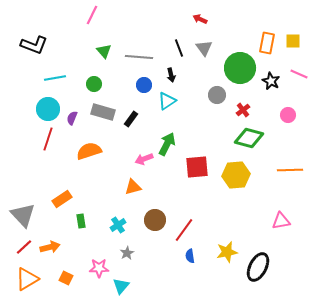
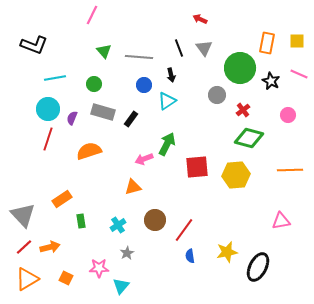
yellow square at (293, 41): moved 4 px right
